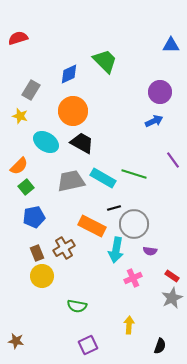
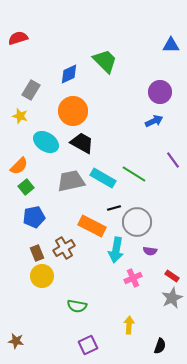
green line: rotated 15 degrees clockwise
gray circle: moved 3 px right, 2 px up
